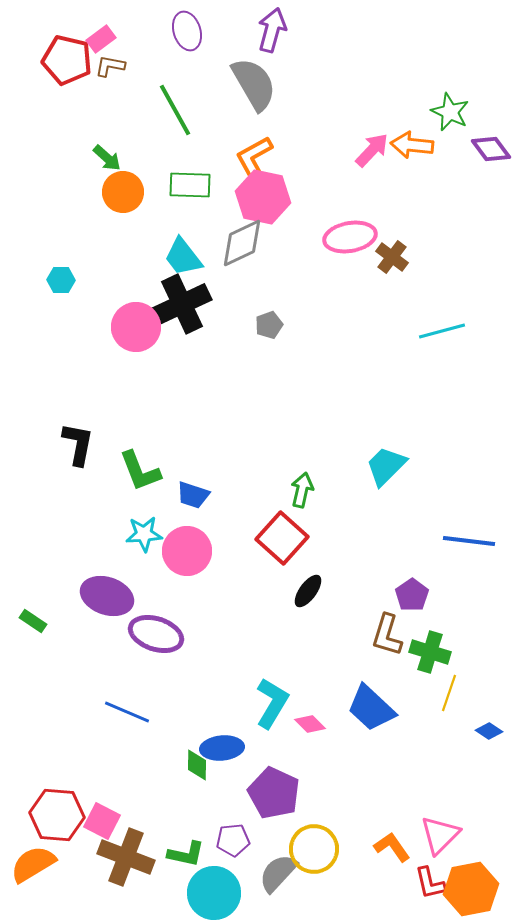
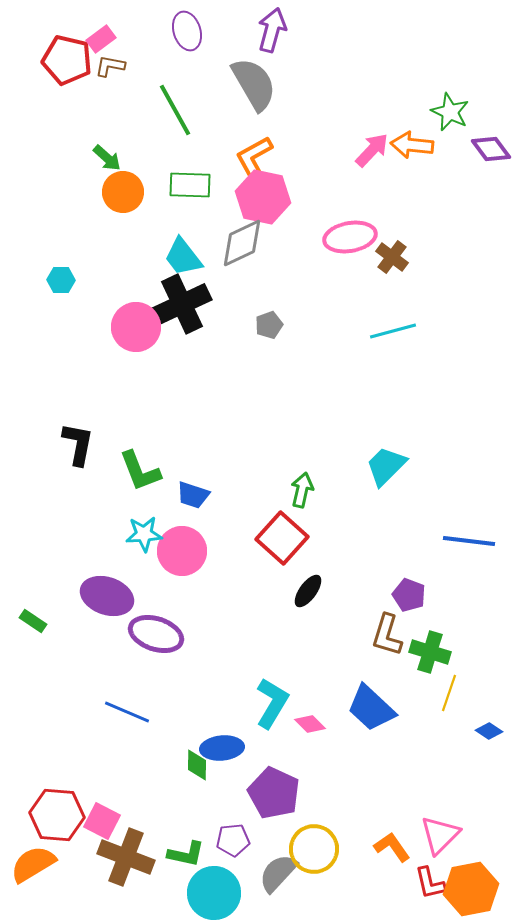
cyan line at (442, 331): moved 49 px left
pink circle at (187, 551): moved 5 px left
purple pentagon at (412, 595): moved 3 px left; rotated 16 degrees counterclockwise
